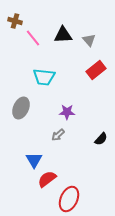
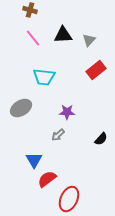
brown cross: moved 15 px right, 11 px up
gray triangle: rotated 24 degrees clockwise
gray ellipse: rotated 35 degrees clockwise
